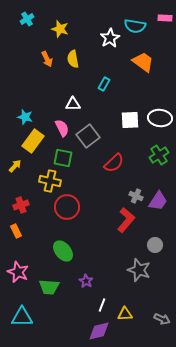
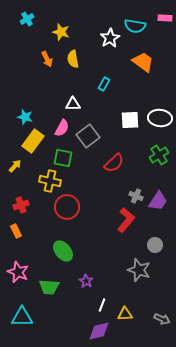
yellow star: moved 1 px right, 3 px down
pink semicircle: rotated 54 degrees clockwise
